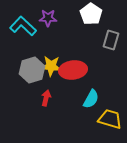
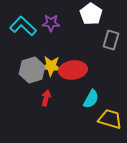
purple star: moved 3 px right, 5 px down
